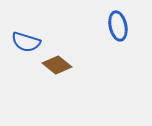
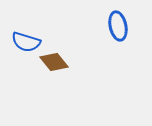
brown diamond: moved 3 px left, 3 px up; rotated 12 degrees clockwise
